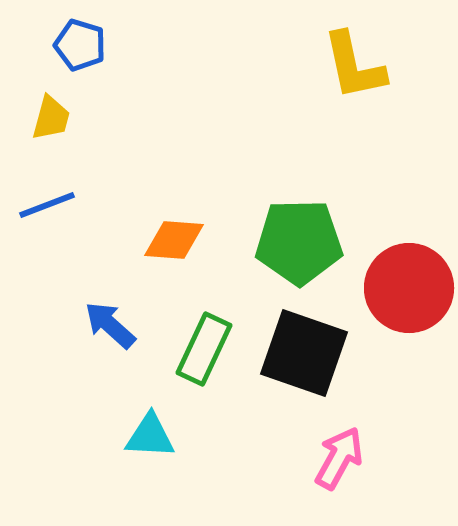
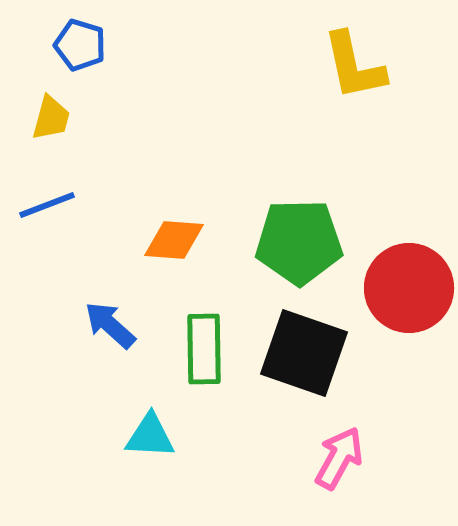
green rectangle: rotated 26 degrees counterclockwise
